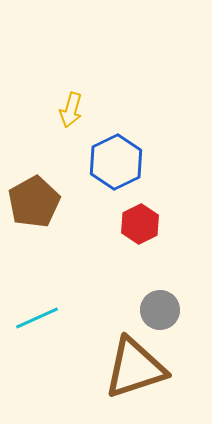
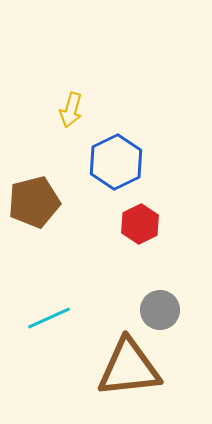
brown pentagon: rotated 15 degrees clockwise
cyan line: moved 12 px right
brown triangle: moved 6 px left; rotated 12 degrees clockwise
